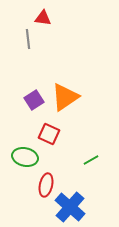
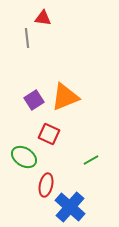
gray line: moved 1 px left, 1 px up
orange triangle: rotated 12 degrees clockwise
green ellipse: moved 1 px left; rotated 20 degrees clockwise
